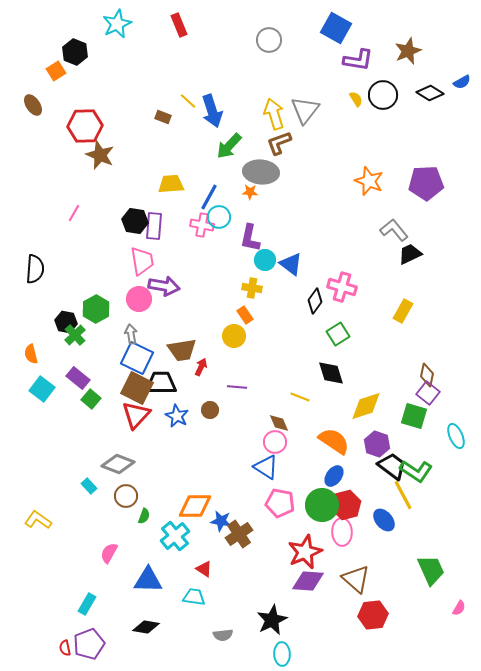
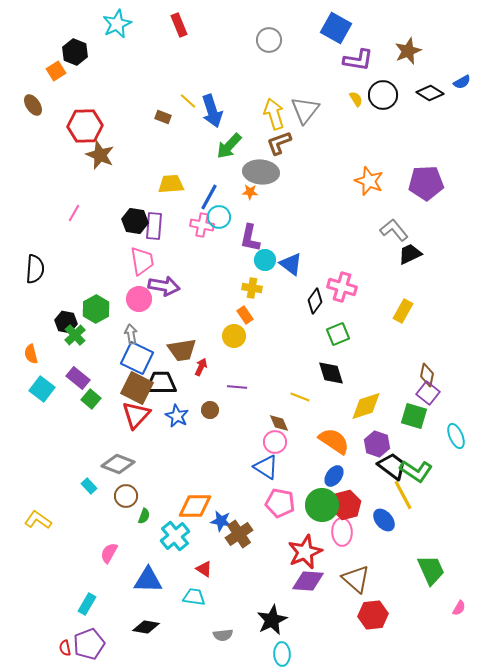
green square at (338, 334): rotated 10 degrees clockwise
